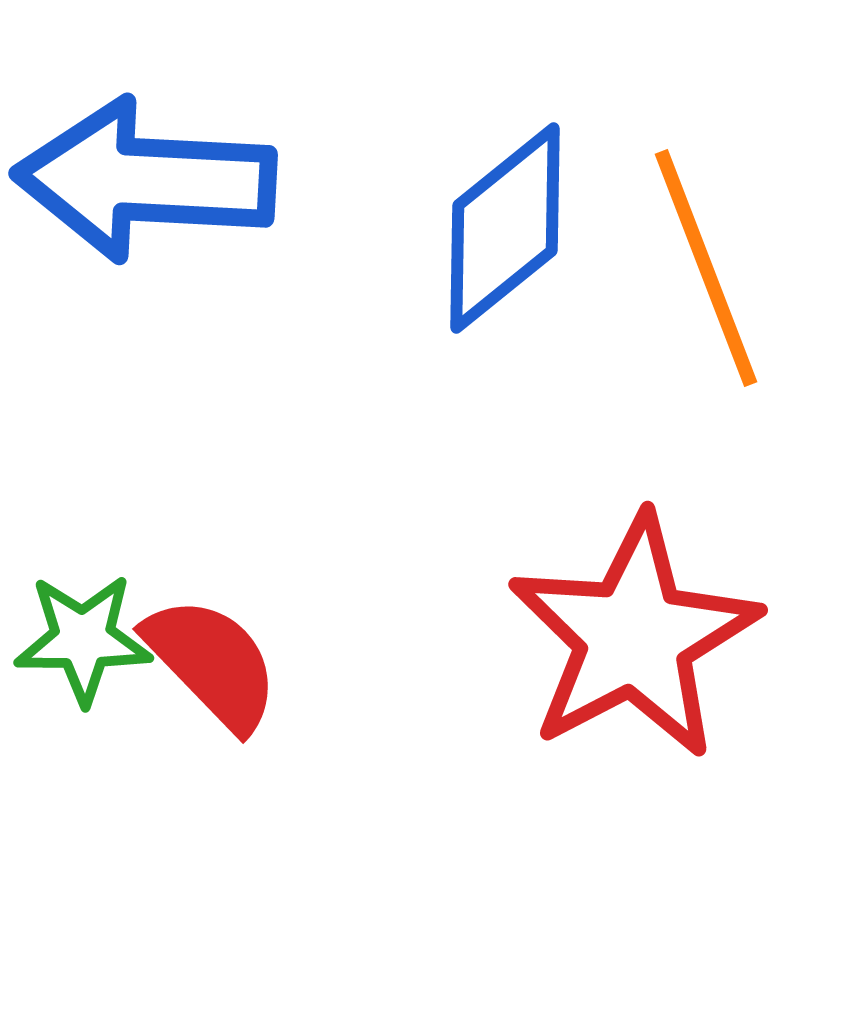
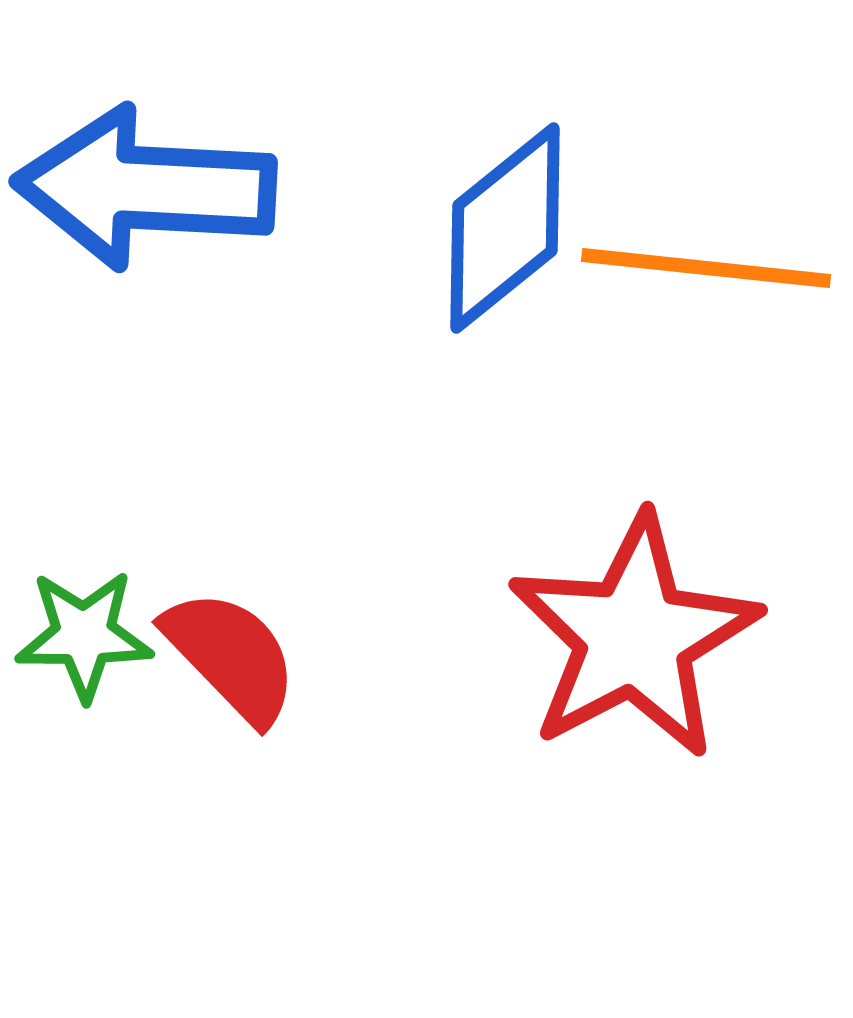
blue arrow: moved 8 px down
orange line: rotated 63 degrees counterclockwise
green star: moved 1 px right, 4 px up
red semicircle: moved 19 px right, 7 px up
